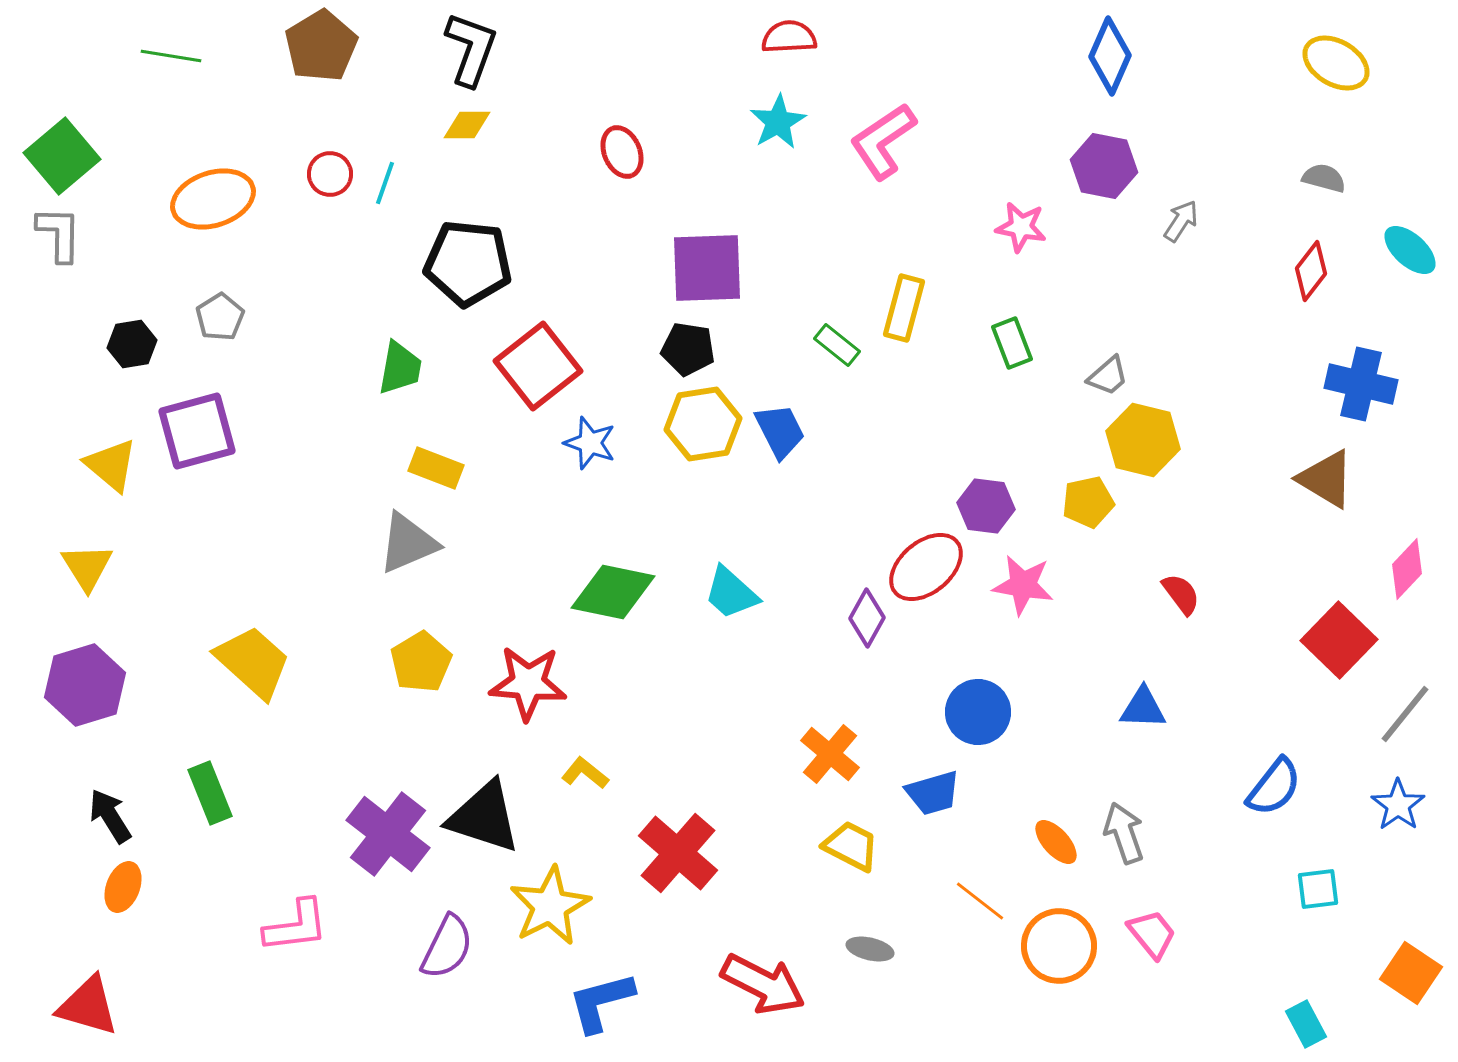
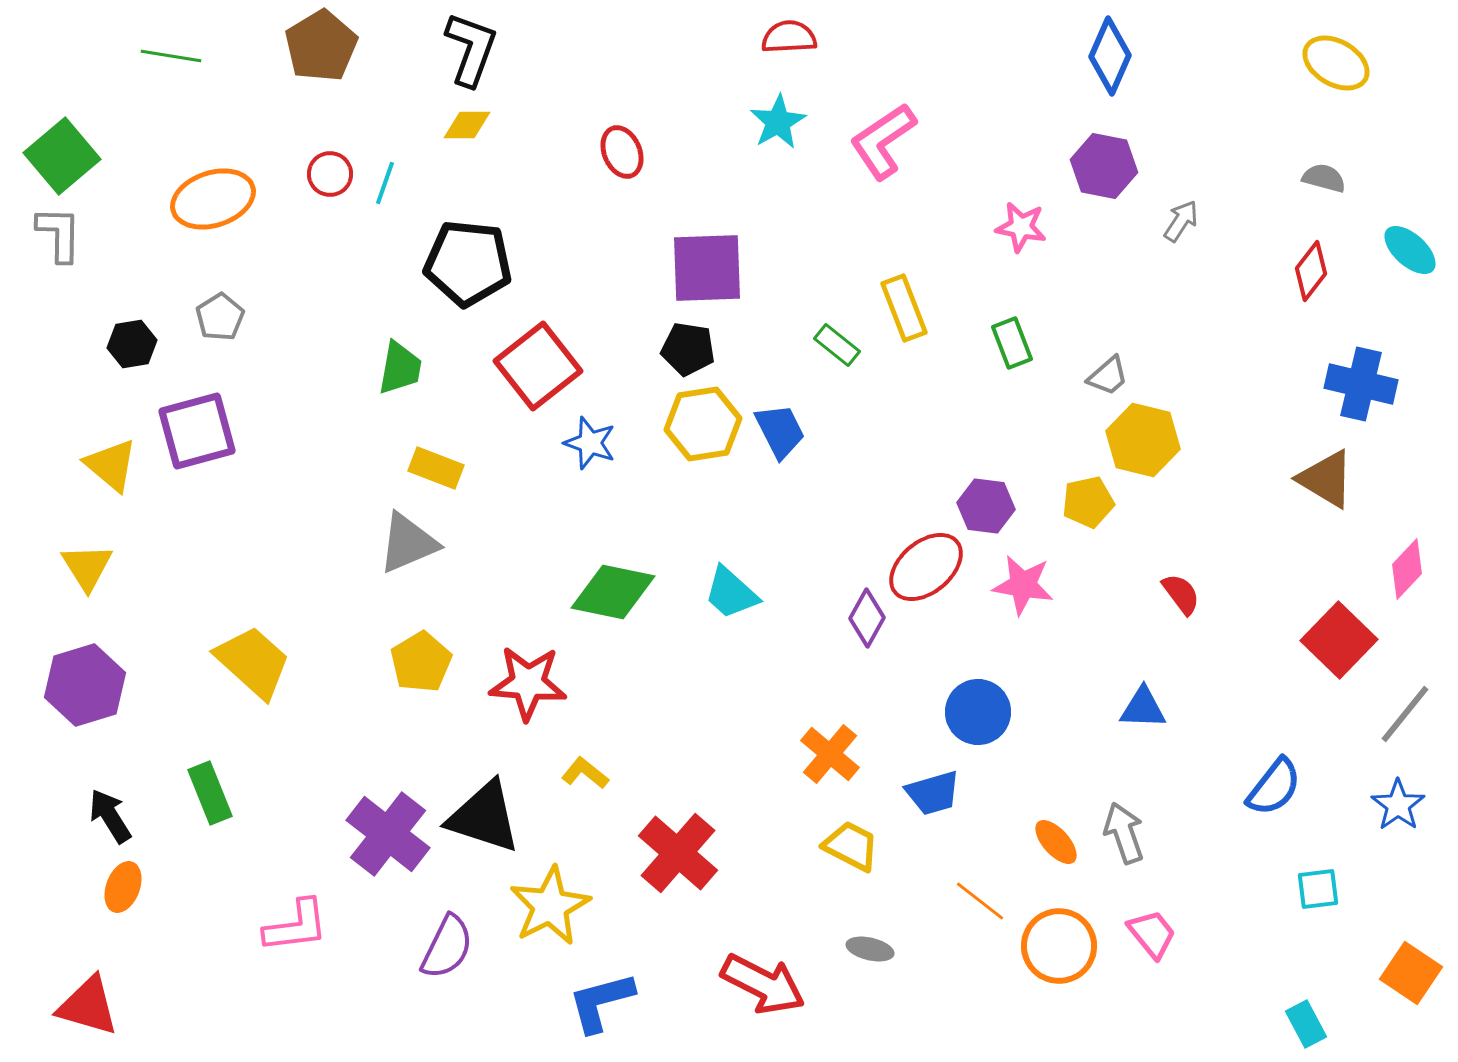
yellow rectangle at (904, 308): rotated 36 degrees counterclockwise
